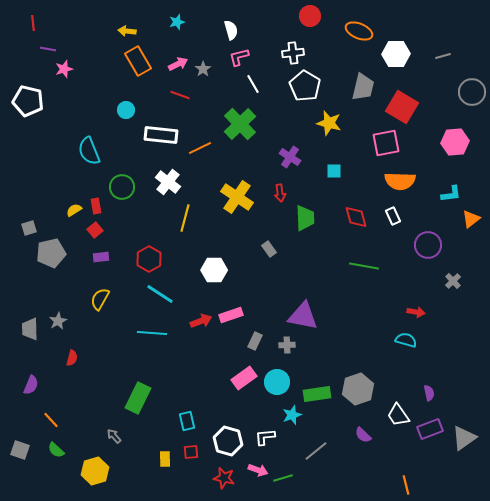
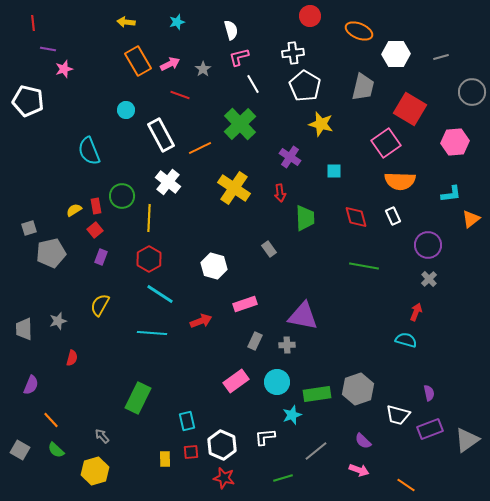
yellow arrow at (127, 31): moved 1 px left, 9 px up
gray line at (443, 56): moved 2 px left, 1 px down
pink arrow at (178, 64): moved 8 px left
red square at (402, 107): moved 8 px right, 2 px down
yellow star at (329, 123): moved 8 px left, 1 px down
white rectangle at (161, 135): rotated 56 degrees clockwise
pink square at (386, 143): rotated 24 degrees counterclockwise
green circle at (122, 187): moved 9 px down
yellow cross at (237, 197): moved 3 px left, 9 px up
yellow line at (185, 218): moved 36 px left; rotated 12 degrees counterclockwise
purple rectangle at (101, 257): rotated 63 degrees counterclockwise
white hexagon at (214, 270): moved 4 px up; rotated 15 degrees clockwise
gray cross at (453, 281): moved 24 px left, 2 px up
yellow semicircle at (100, 299): moved 6 px down
red arrow at (416, 312): rotated 78 degrees counterclockwise
pink rectangle at (231, 315): moved 14 px right, 11 px up
gray star at (58, 321): rotated 12 degrees clockwise
gray trapezoid at (30, 329): moved 6 px left
pink rectangle at (244, 378): moved 8 px left, 3 px down
white trapezoid at (398, 415): rotated 40 degrees counterclockwise
purple semicircle at (363, 435): moved 6 px down
gray arrow at (114, 436): moved 12 px left
gray triangle at (464, 438): moved 3 px right, 2 px down
white hexagon at (228, 441): moved 6 px left, 4 px down; rotated 8 degrees clockwise
gray square at (20, 450): rotated 12 degrees clockwise
pink arrow at (258, 470): moved 101 px right
orange line at (406, 485): rotated 42 degrees counterclockwise
